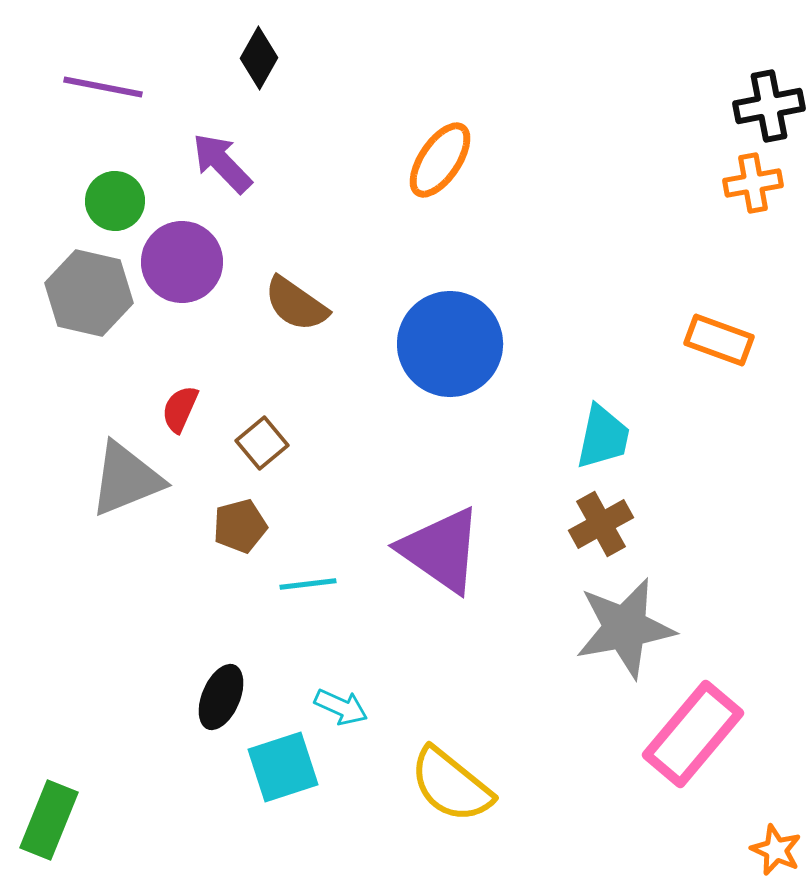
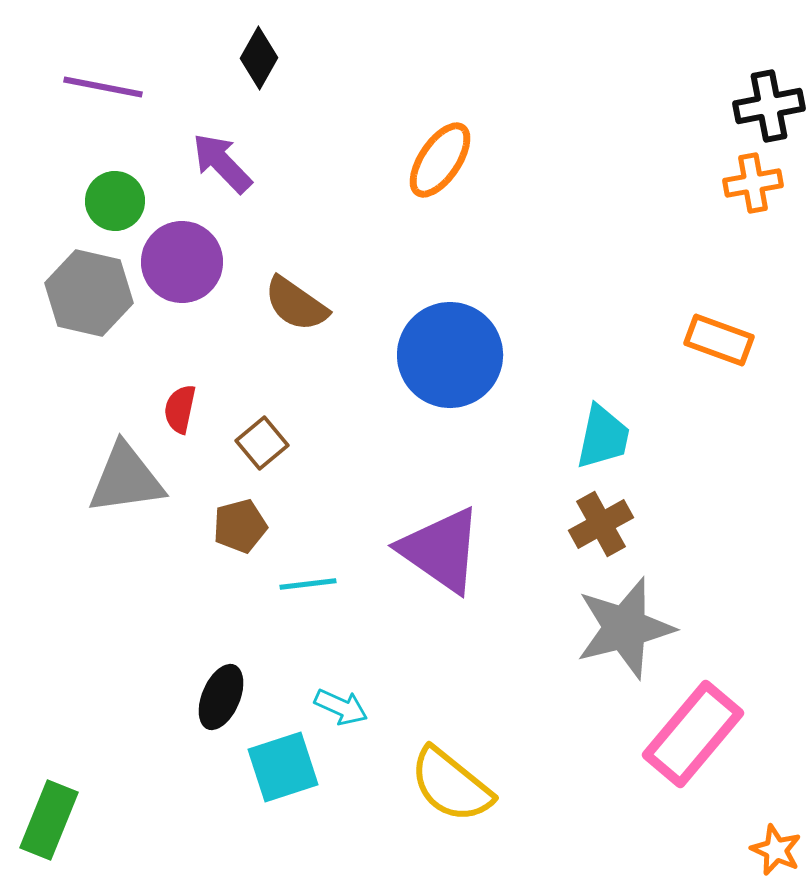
blue circle: moved 11 px down
red semicircle: rotated 12 degrees counterclockwise
gray triangle: rotated 14 degrees clockwise
gray star: rotated 4 degrees counterclockwise
